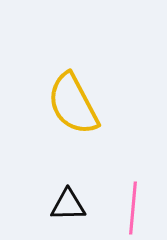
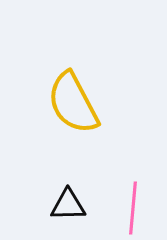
yellow semicircle: moved 1 px up
